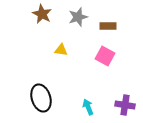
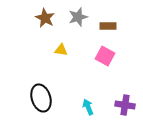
brown star: moved 3 px right, 4 px down
